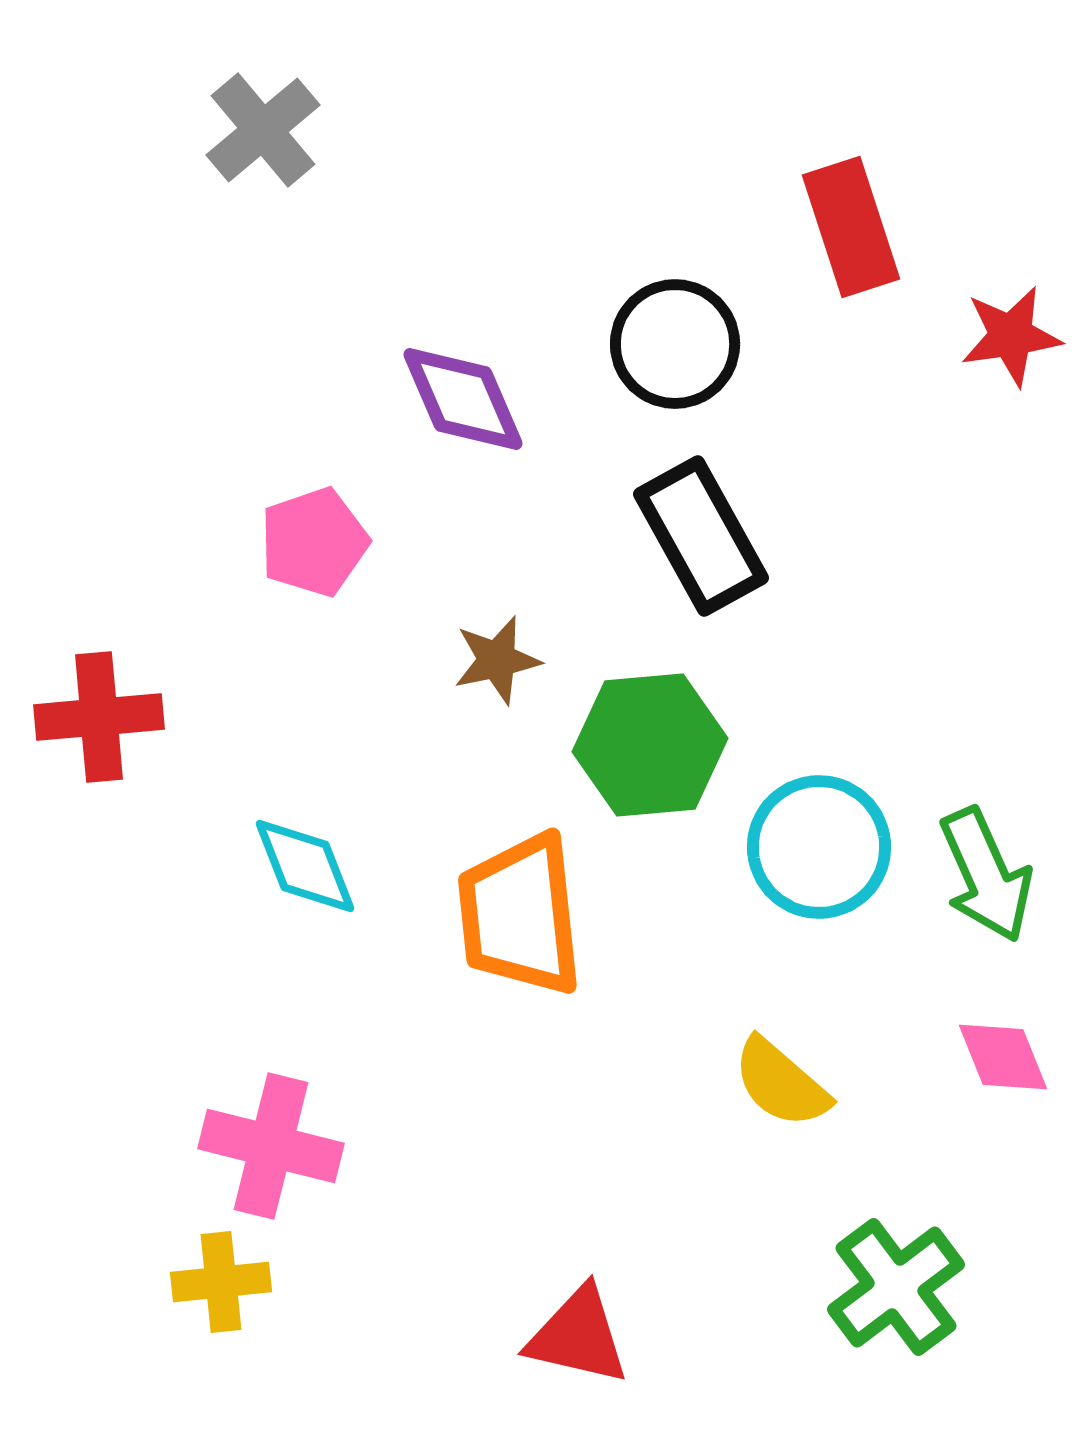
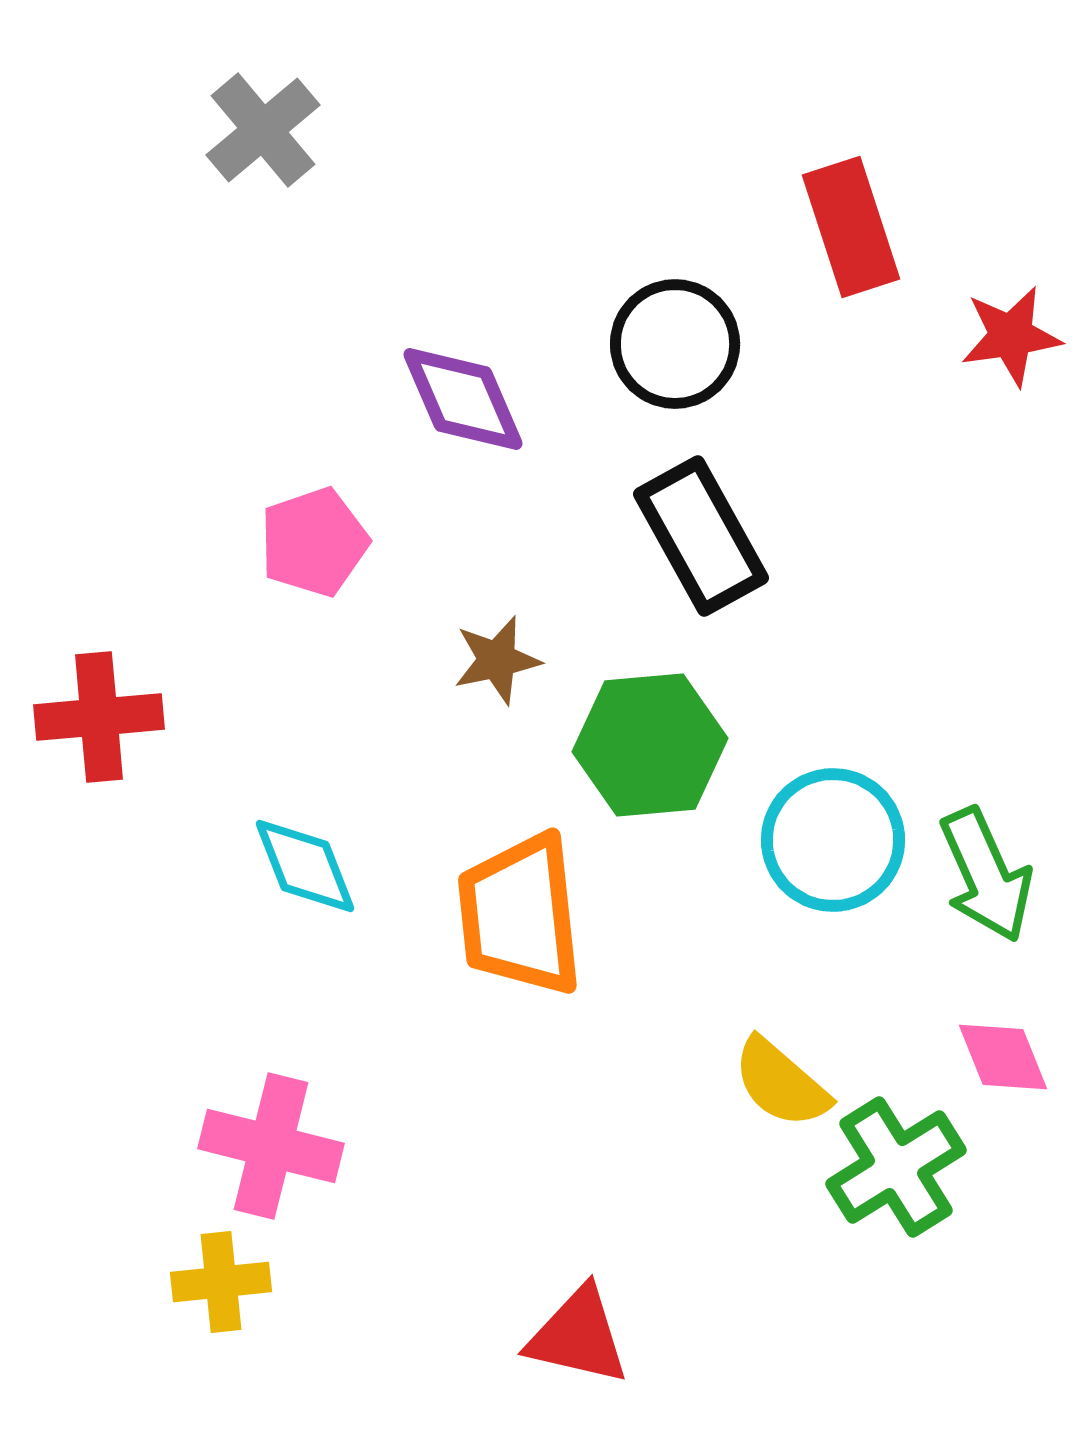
cyan circle: moved 14 px right, 7 px up
green cross: moved 120 px up; rotated 5 degrees clockwise
